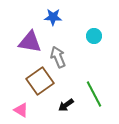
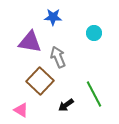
cyan circle: moved 3 px up
brown square: rotated 12 degrees counterclockwise
